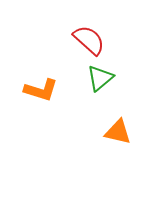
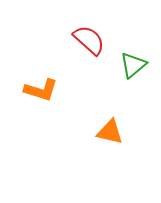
green triangle: moved 33 px right, 13 px up
orange triangle: moved 8 px left
